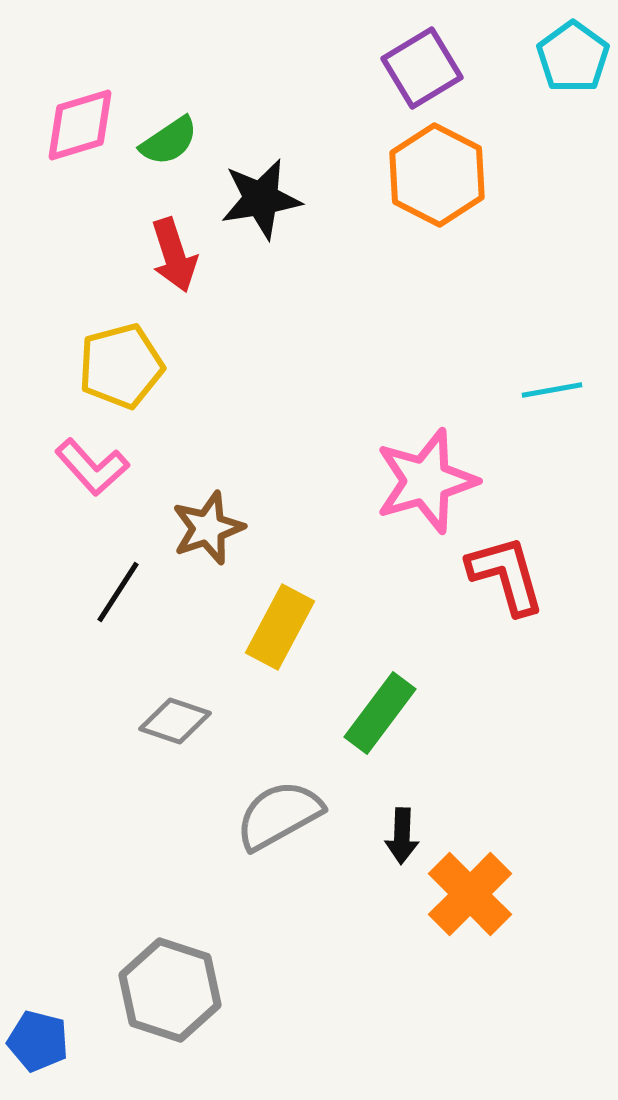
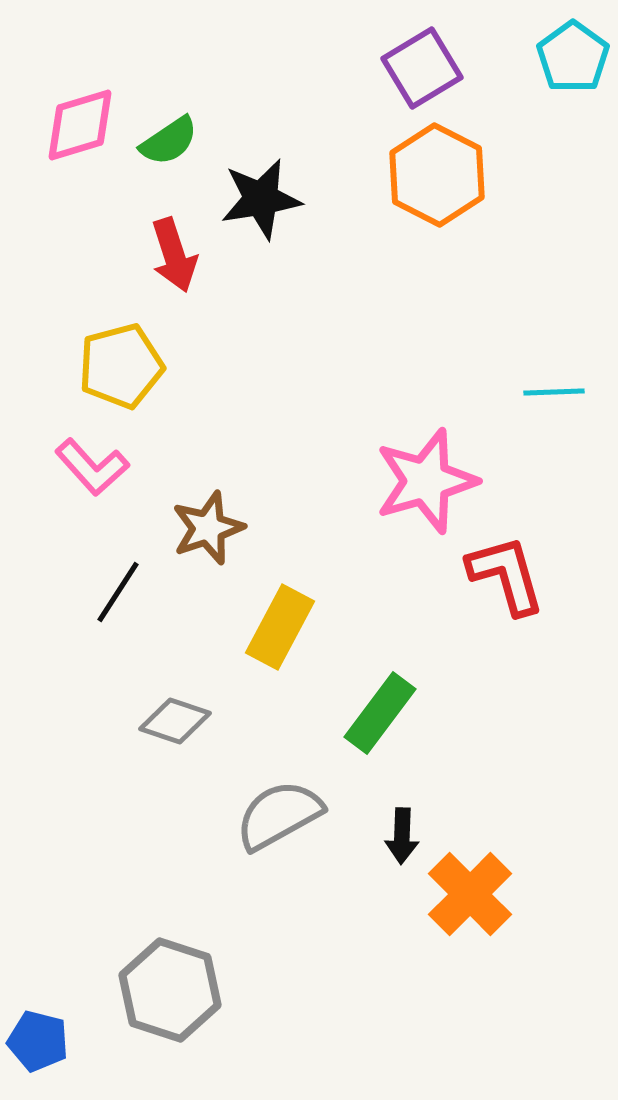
cyan line: moved 2 px right, 2 px down; rotated 8 degrees clockwise
